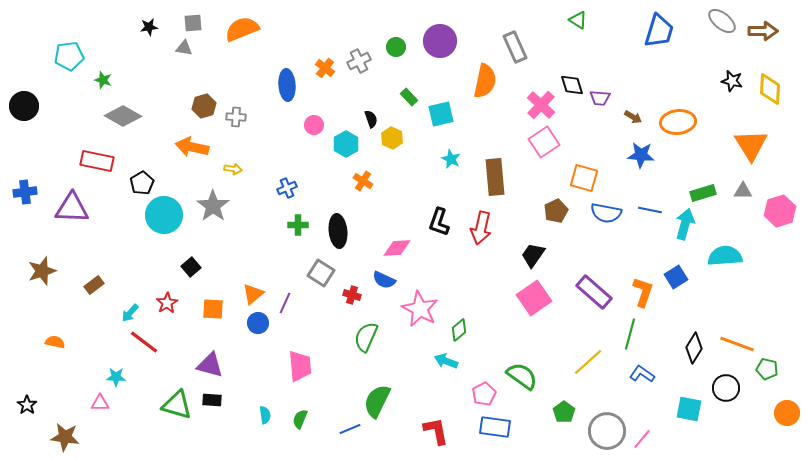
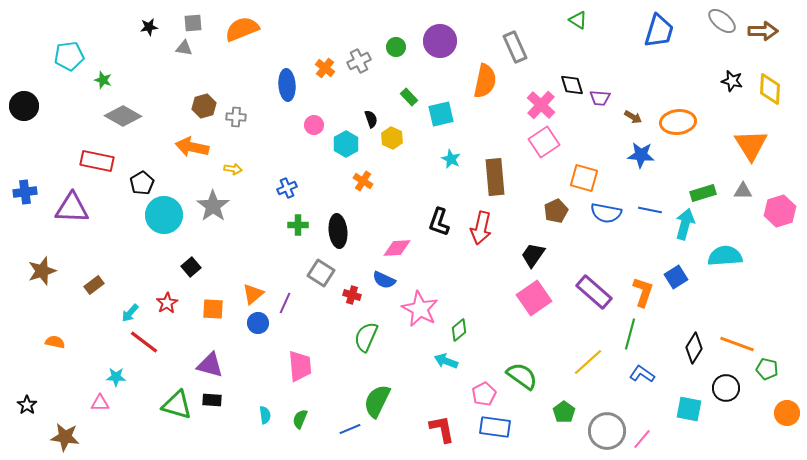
red L-shape at (436, 431): moved 6 px right, 2 px up
